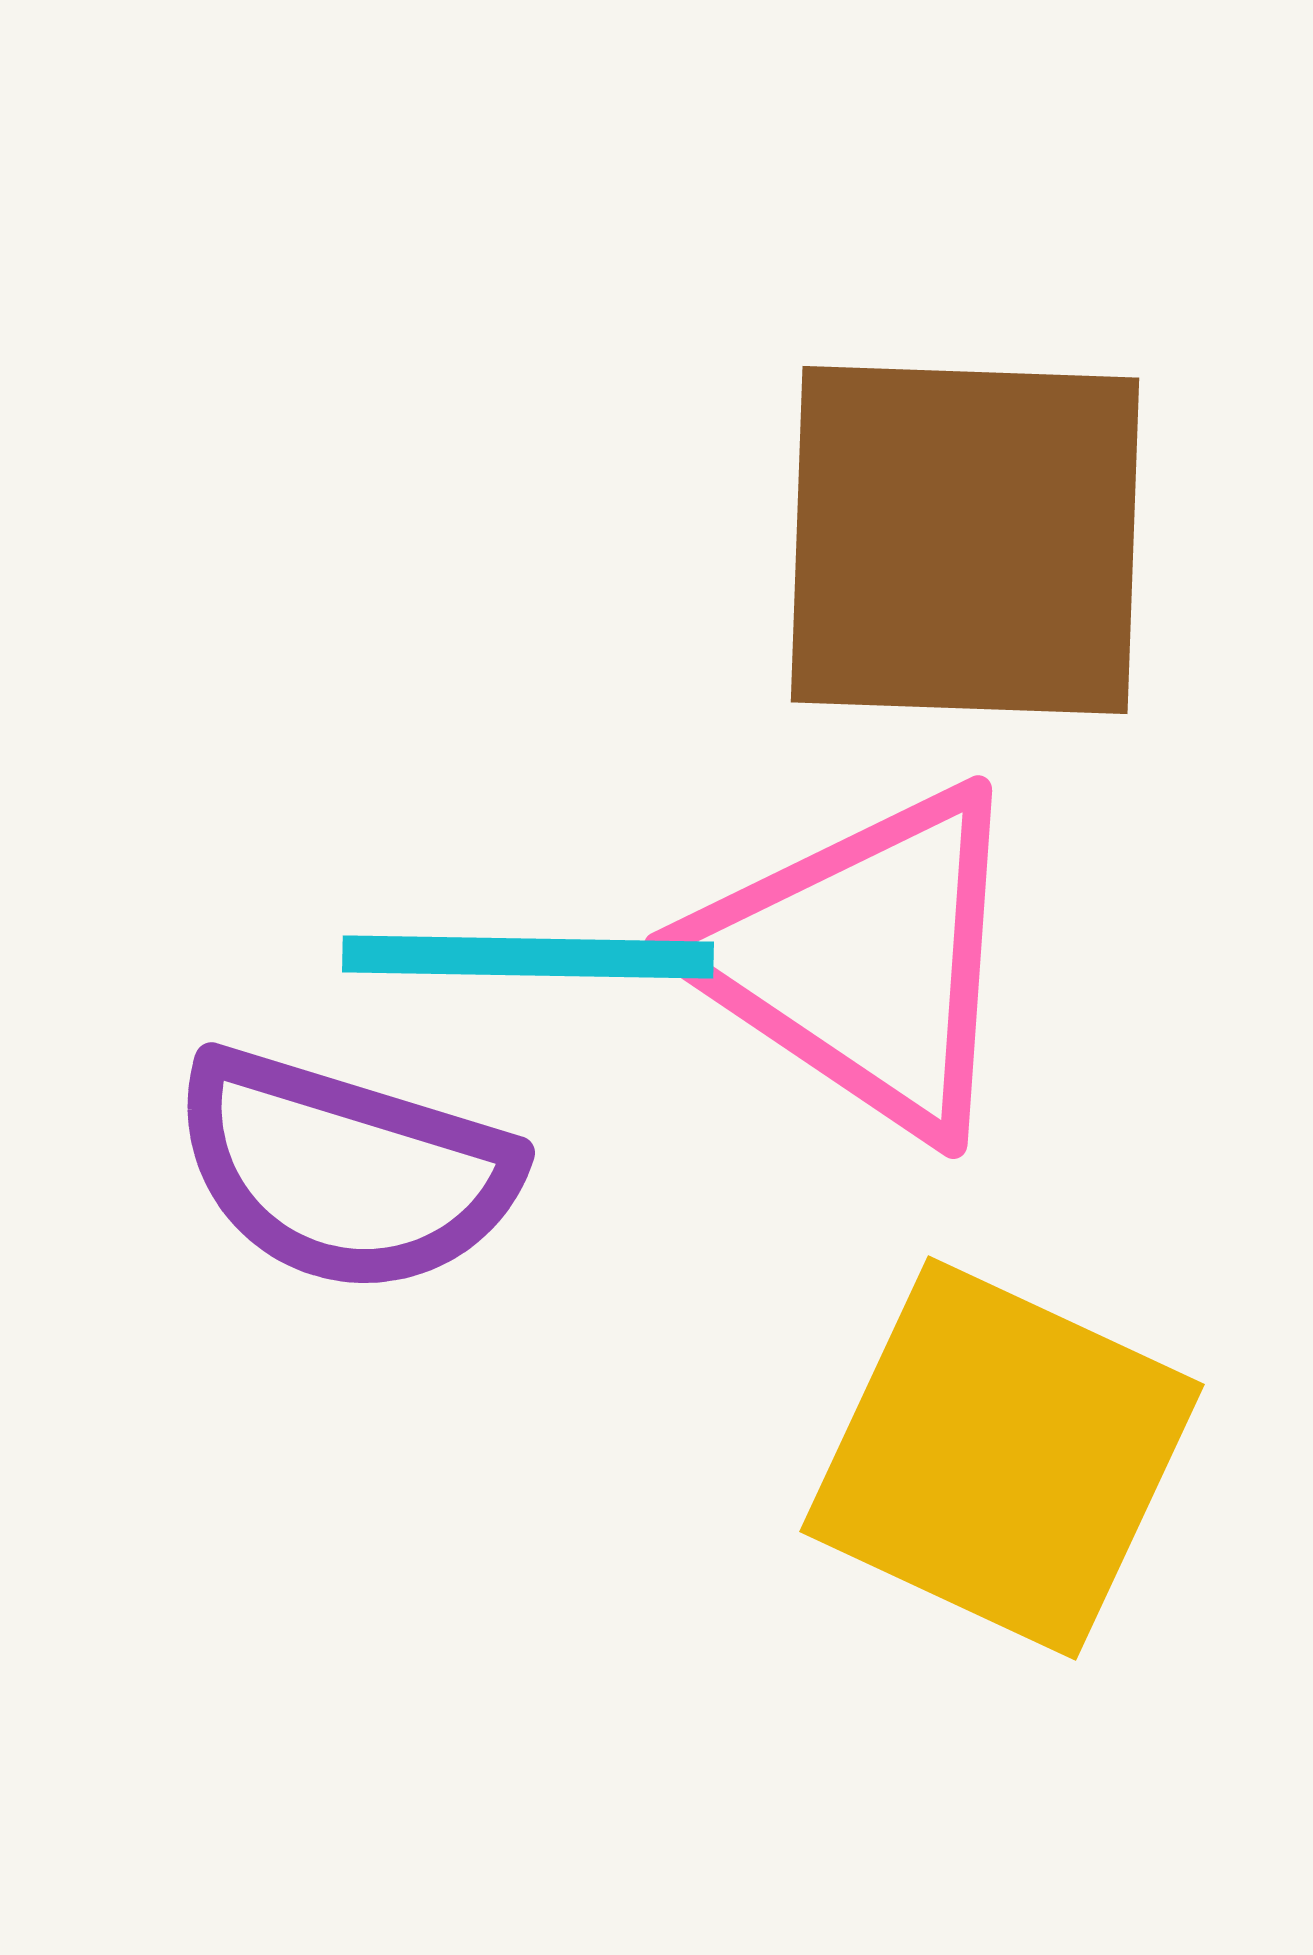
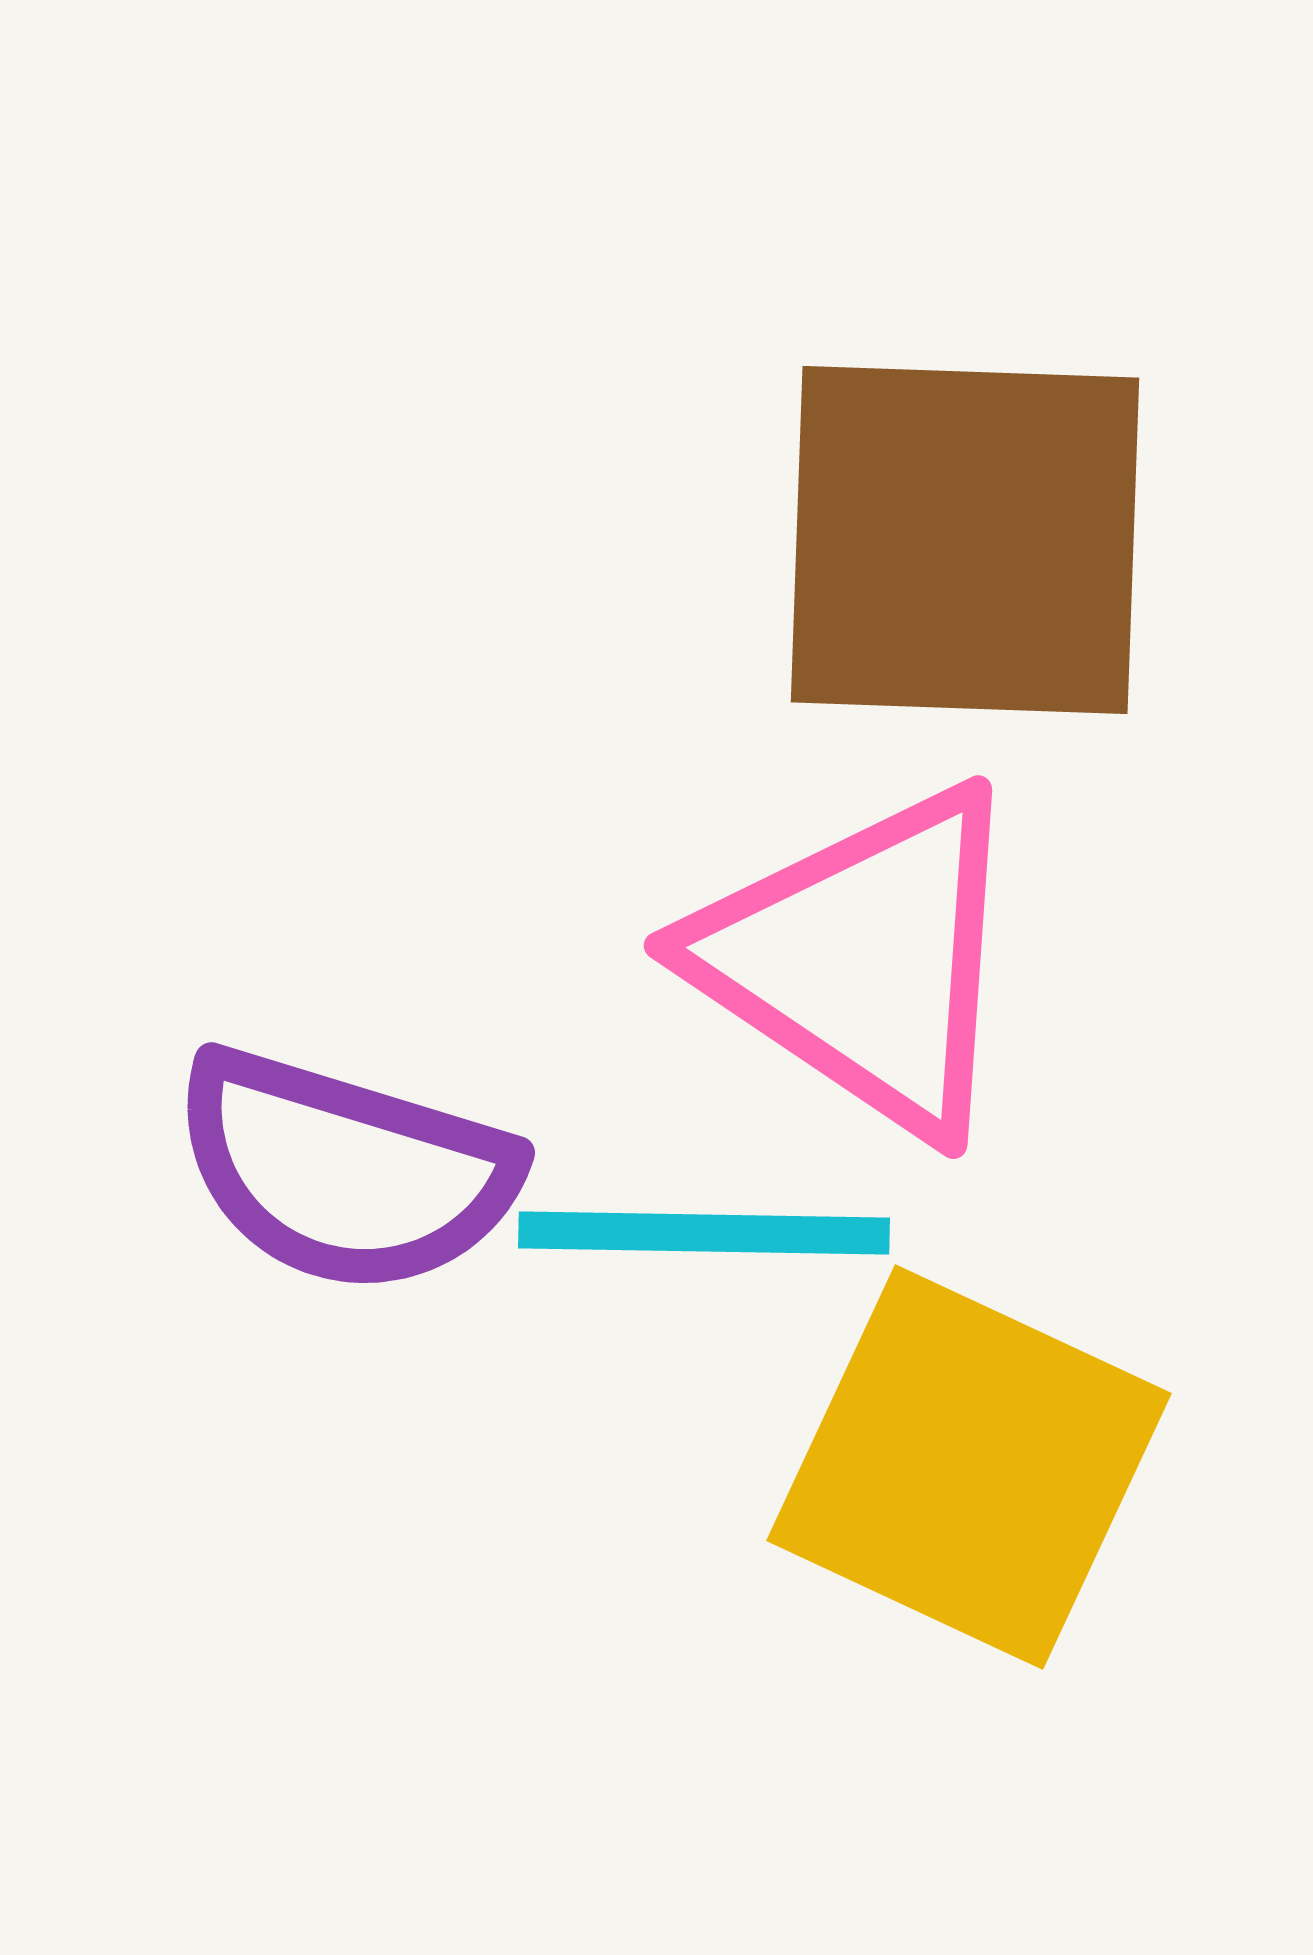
cyan line: moved 176 px right, 276 px down
yellow square: moved 33 px left, 9 px down
